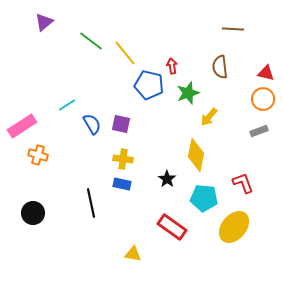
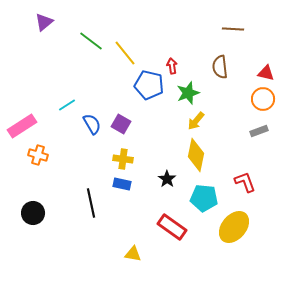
yellow arrow: moved 13 px left, 4 px down
purple square: rotated 18 degrees clockwise
red L-shape: moved 2 px right, 1 px up
